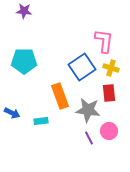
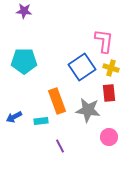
orange rectangle: moved 3 px left, 5 px down
blue arrow: moved 2 px right, 4 px down; rotated 126 degrees clockwise
pink circle: moved 6 px down
purple line: moved 29 px left, 8 px down
